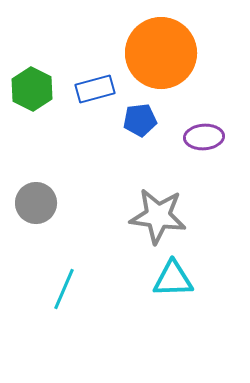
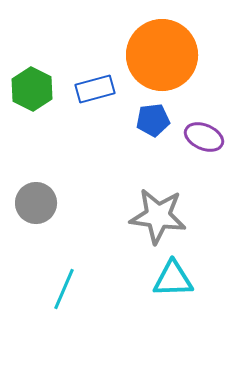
orange circle: moved 1 px right, 2 px down
blue pentagon: moved 13 px right
purple ellipse: rotated 27 degrees clockwise
